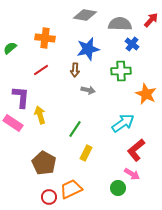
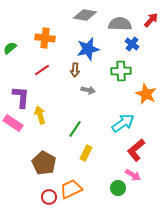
red line: moved 1 px right
pink arrow: moved 1 px right, 1 px down
